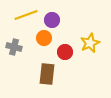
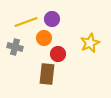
yellow line: moved 7 px down
purple circle: moved 1 px up
gray cross: moved 1 px right
red circle: moved 7 px left, 2 px down
